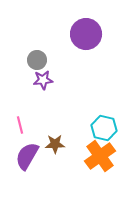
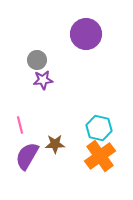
cyan hexagon: moved 5 px left
